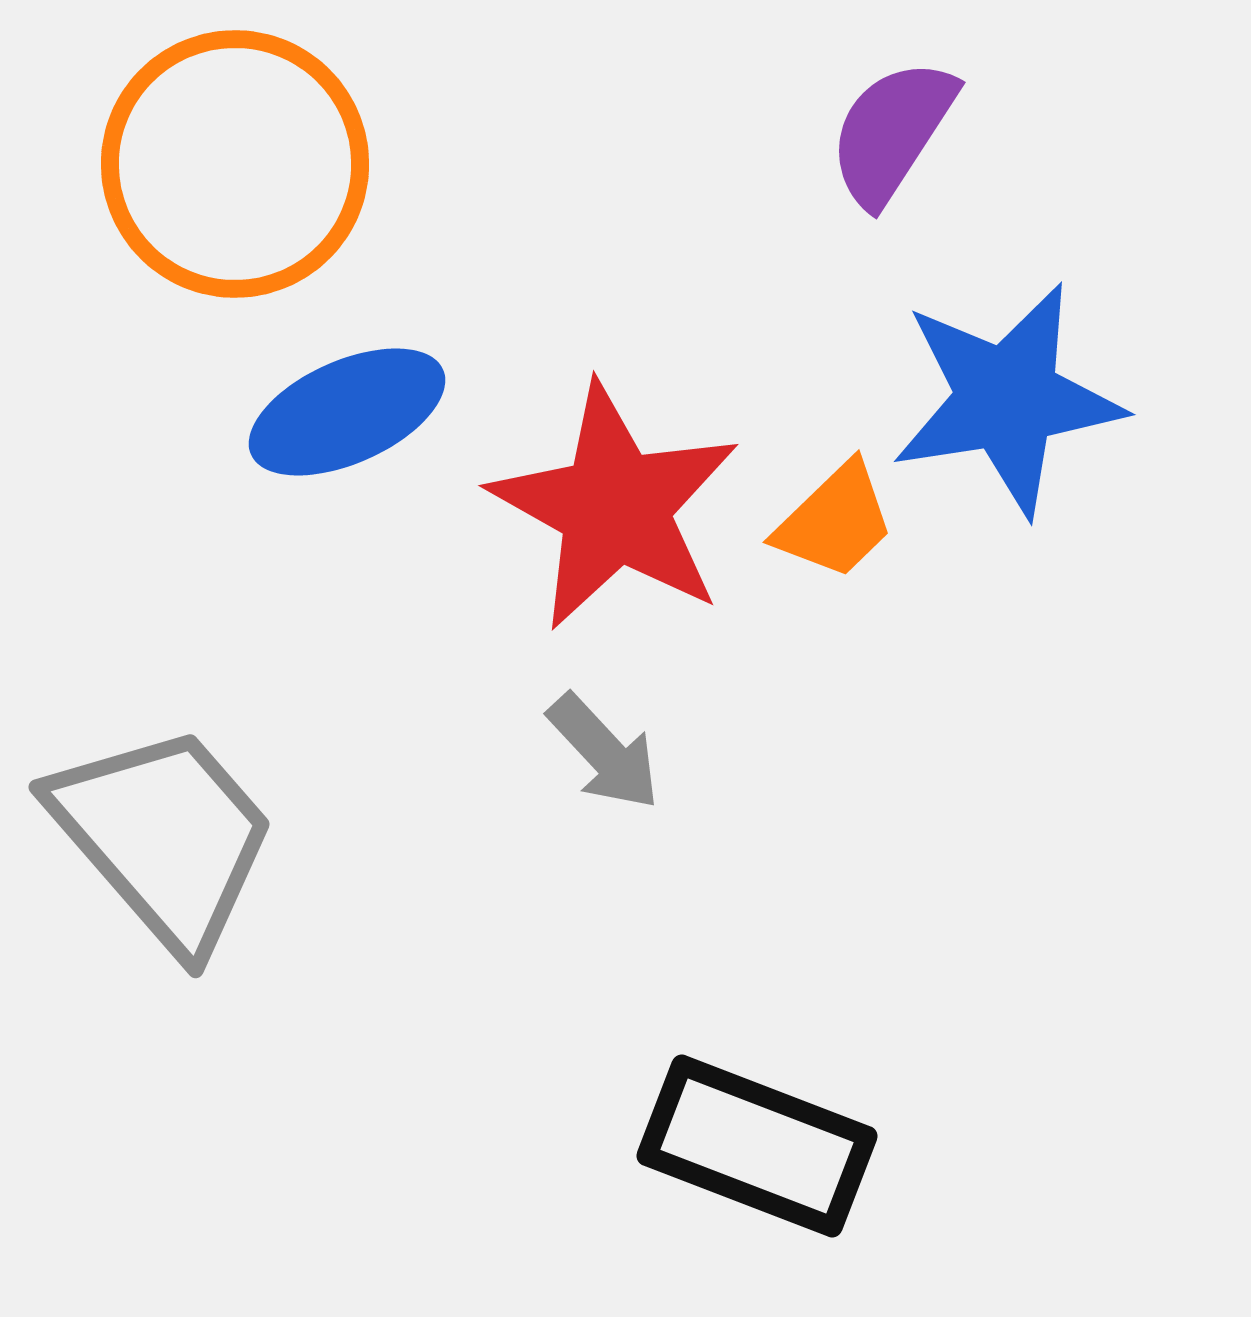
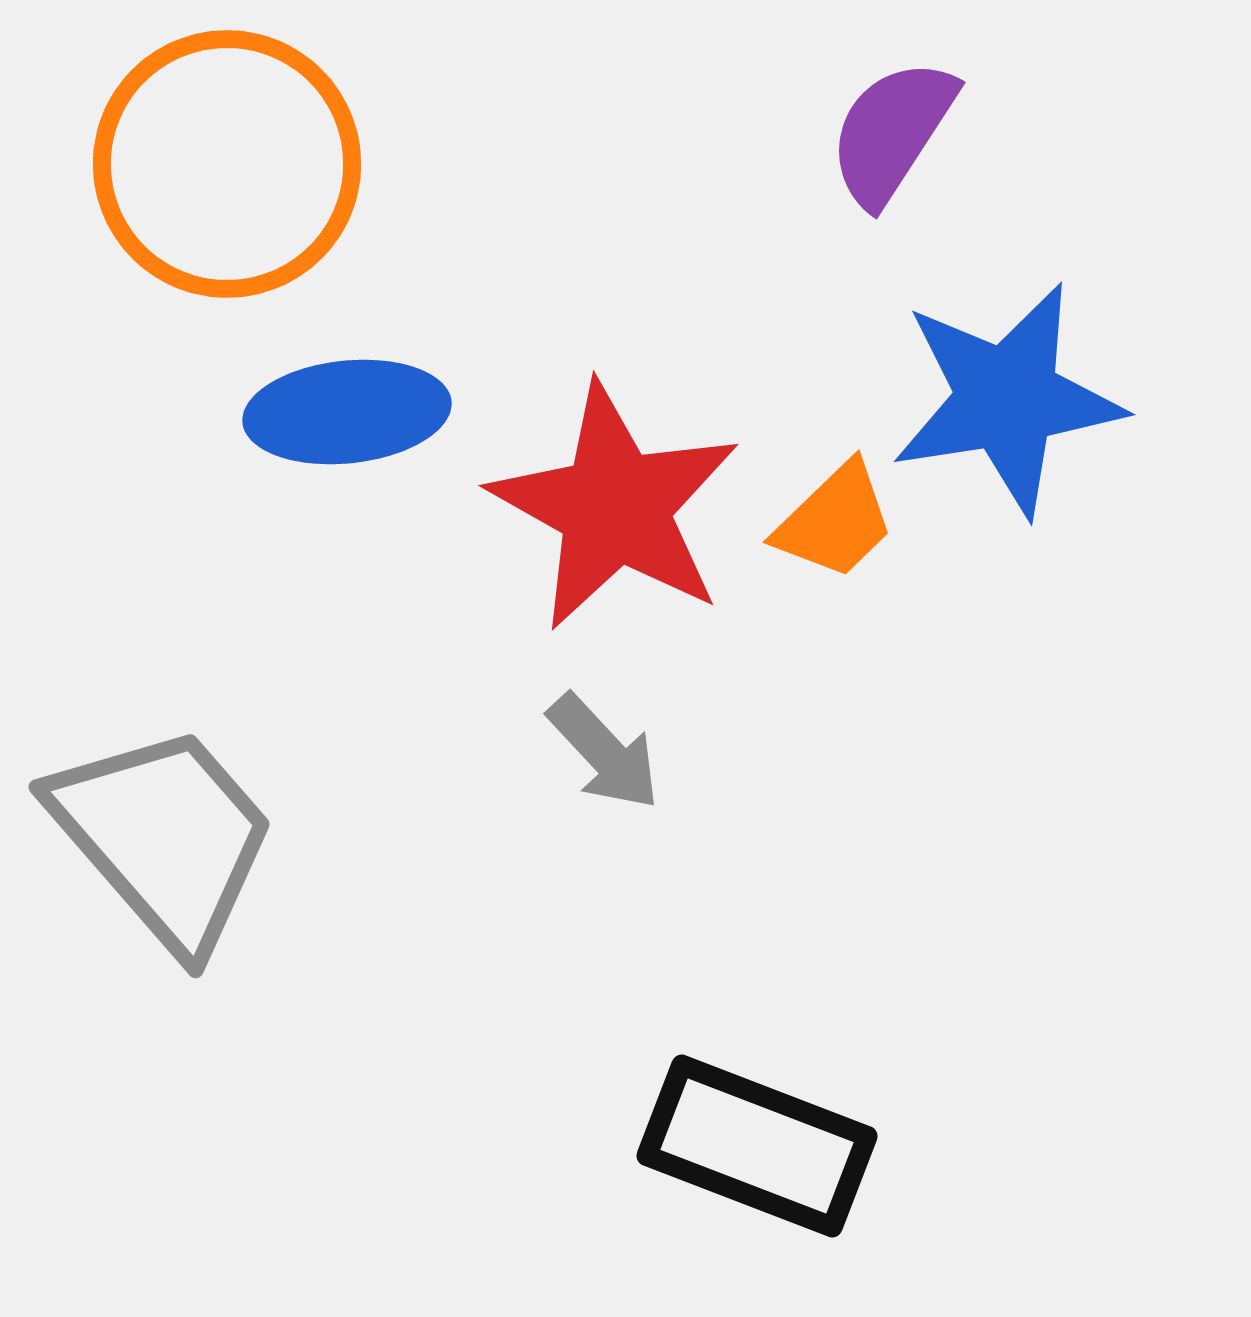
orange circle: moved 8 px left
blue ellipse: rotated 18 degrees clockwise
